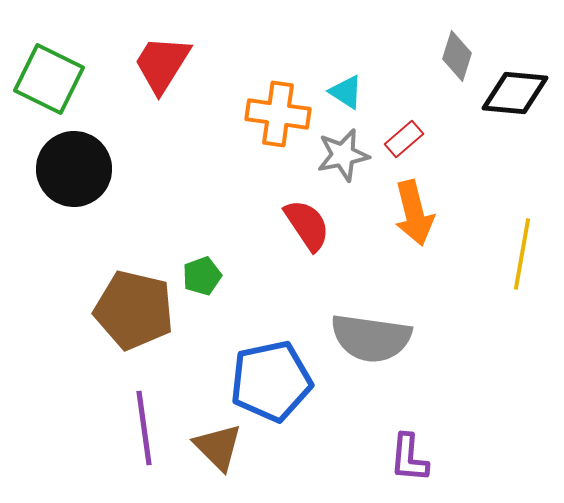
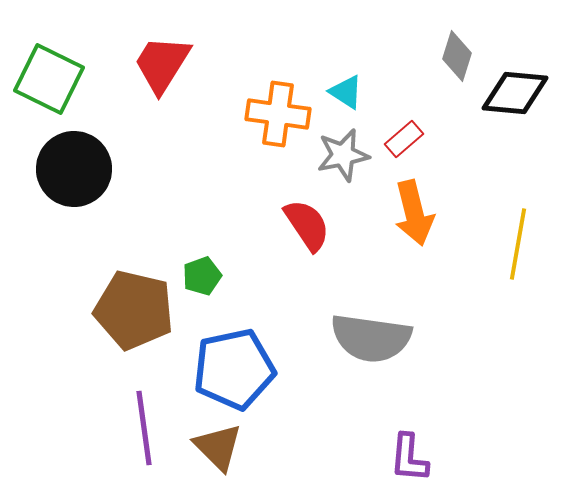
yellow line: moved 4 px left, 10 px up
blue pentagon: moved 37 px left, 12 px up
